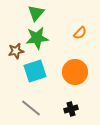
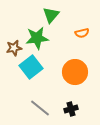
green triangle: moved 15 px right, 2 px down
orange semicircle: moved 2 px right; rotated 32 degrees clockwise
brown star: moved 2 px left, 3 px up
cyan square: moved 4 px left, 4 px up; rotated 20 degrees counterclockwise
gray line: moved 9 px right
